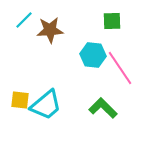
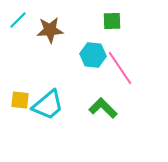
cyan line: moved 6 px left
cyan trapezoid: moved 2 px right
